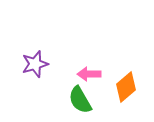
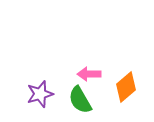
purple star: moved 5 px right, 30 px down
